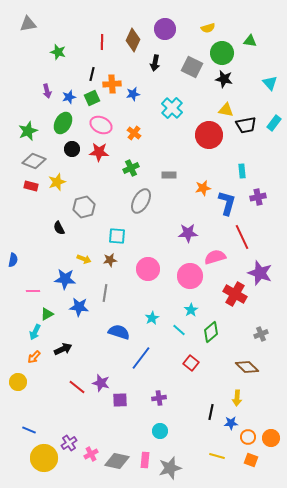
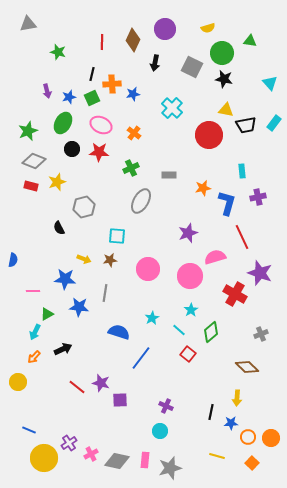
purple star at (188, 233): rotated 18 degrees counterclockwise
red square at (191, 363): moved 3 px left, 9 px up
purple cross at (159, 398): moved 7 px right, 8 px down; rotated 32 degrees clockwise
orange square at (251, 460): moved 1 px right, 3 px down; rotated 24 degrees clockwise
